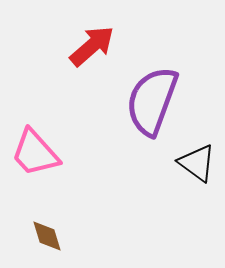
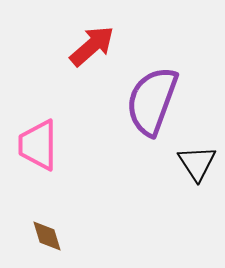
pink trapezoid: moved 3 px right, 8 px up; rotated 42 degrees clockwise
black triangle: rotated 21 degrees clockwise
